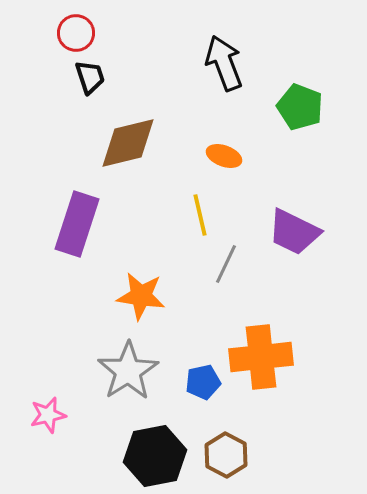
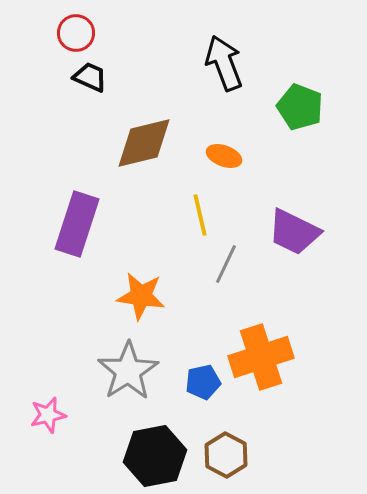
black trapezoid: rotated 48 degrees counterclockwise
brown diamond: moved 16 px right
orange cross: rotated 12 degrees counterclockwise
